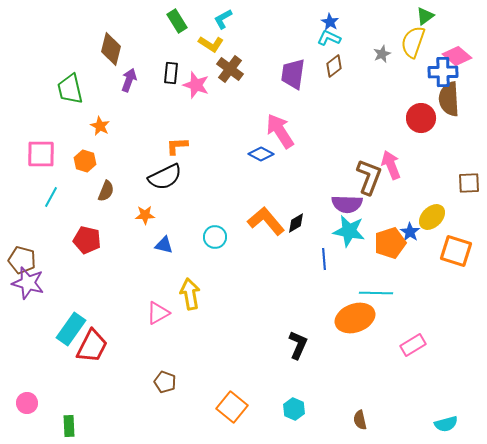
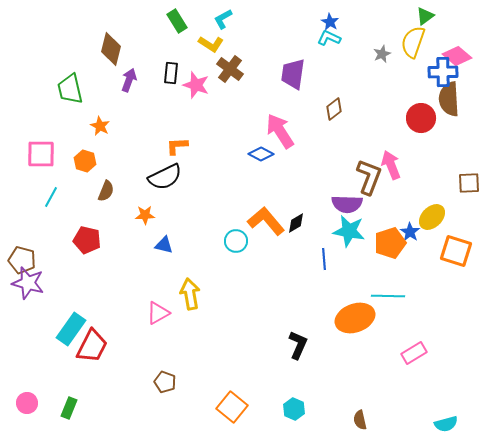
brown diamond at (334, 66): moved 43 px down
cyan circle at (215, 237): moved 21 px right, 4 px down
cyan line at (376, 293): moved 12 px right, 3 px down
pink rectangle at (413, 345): moved 1 px right, 8 px down
green rectangle at (69, 426): moved 18 px up; rotated 25 degrees clockwise
